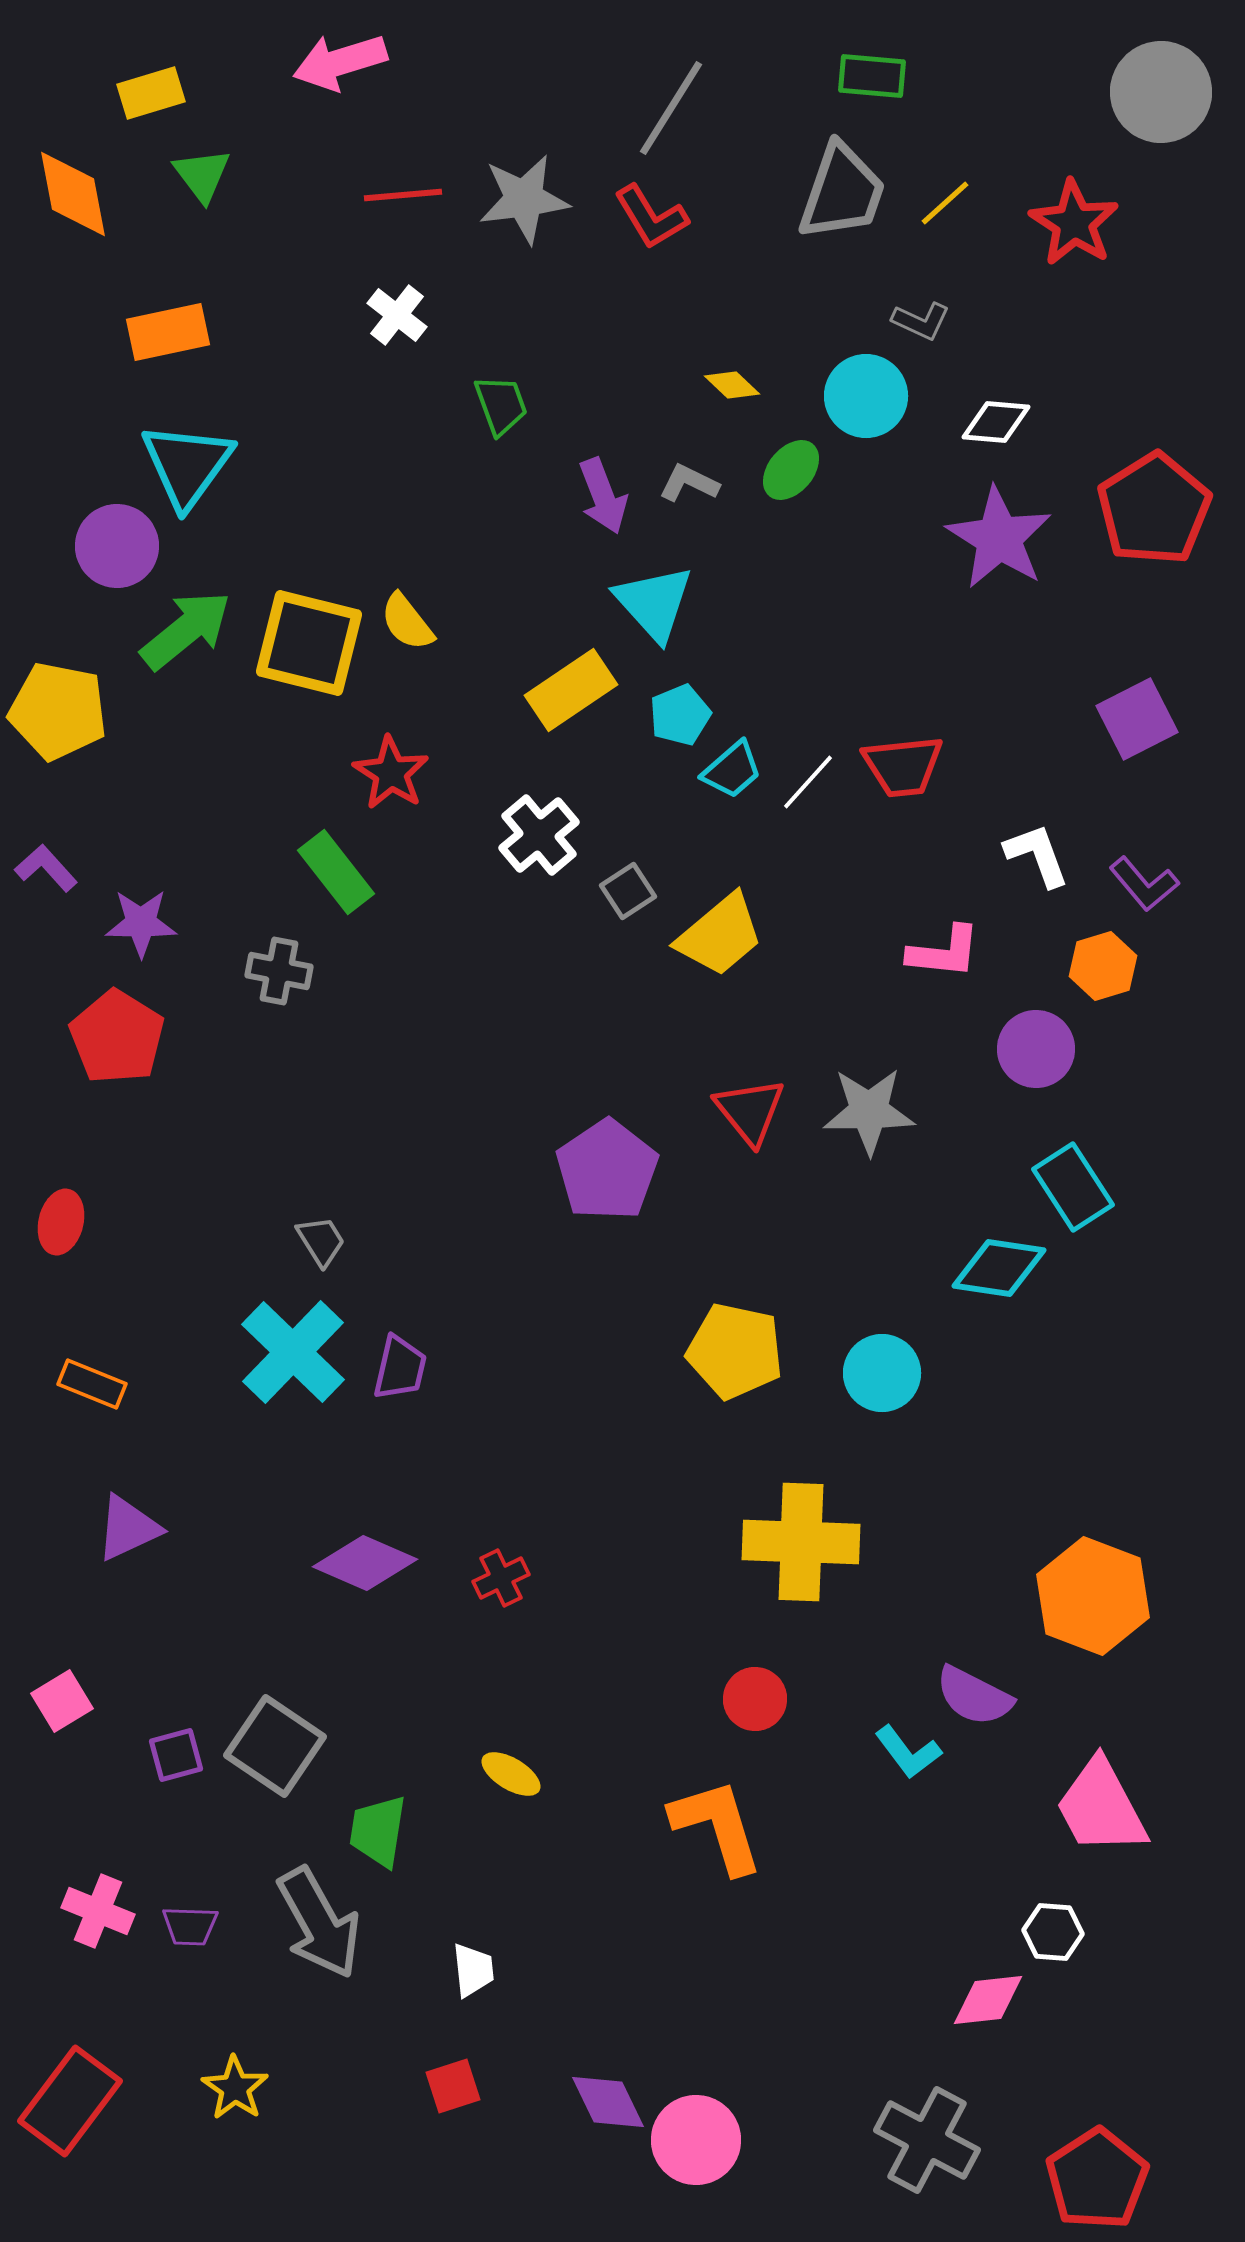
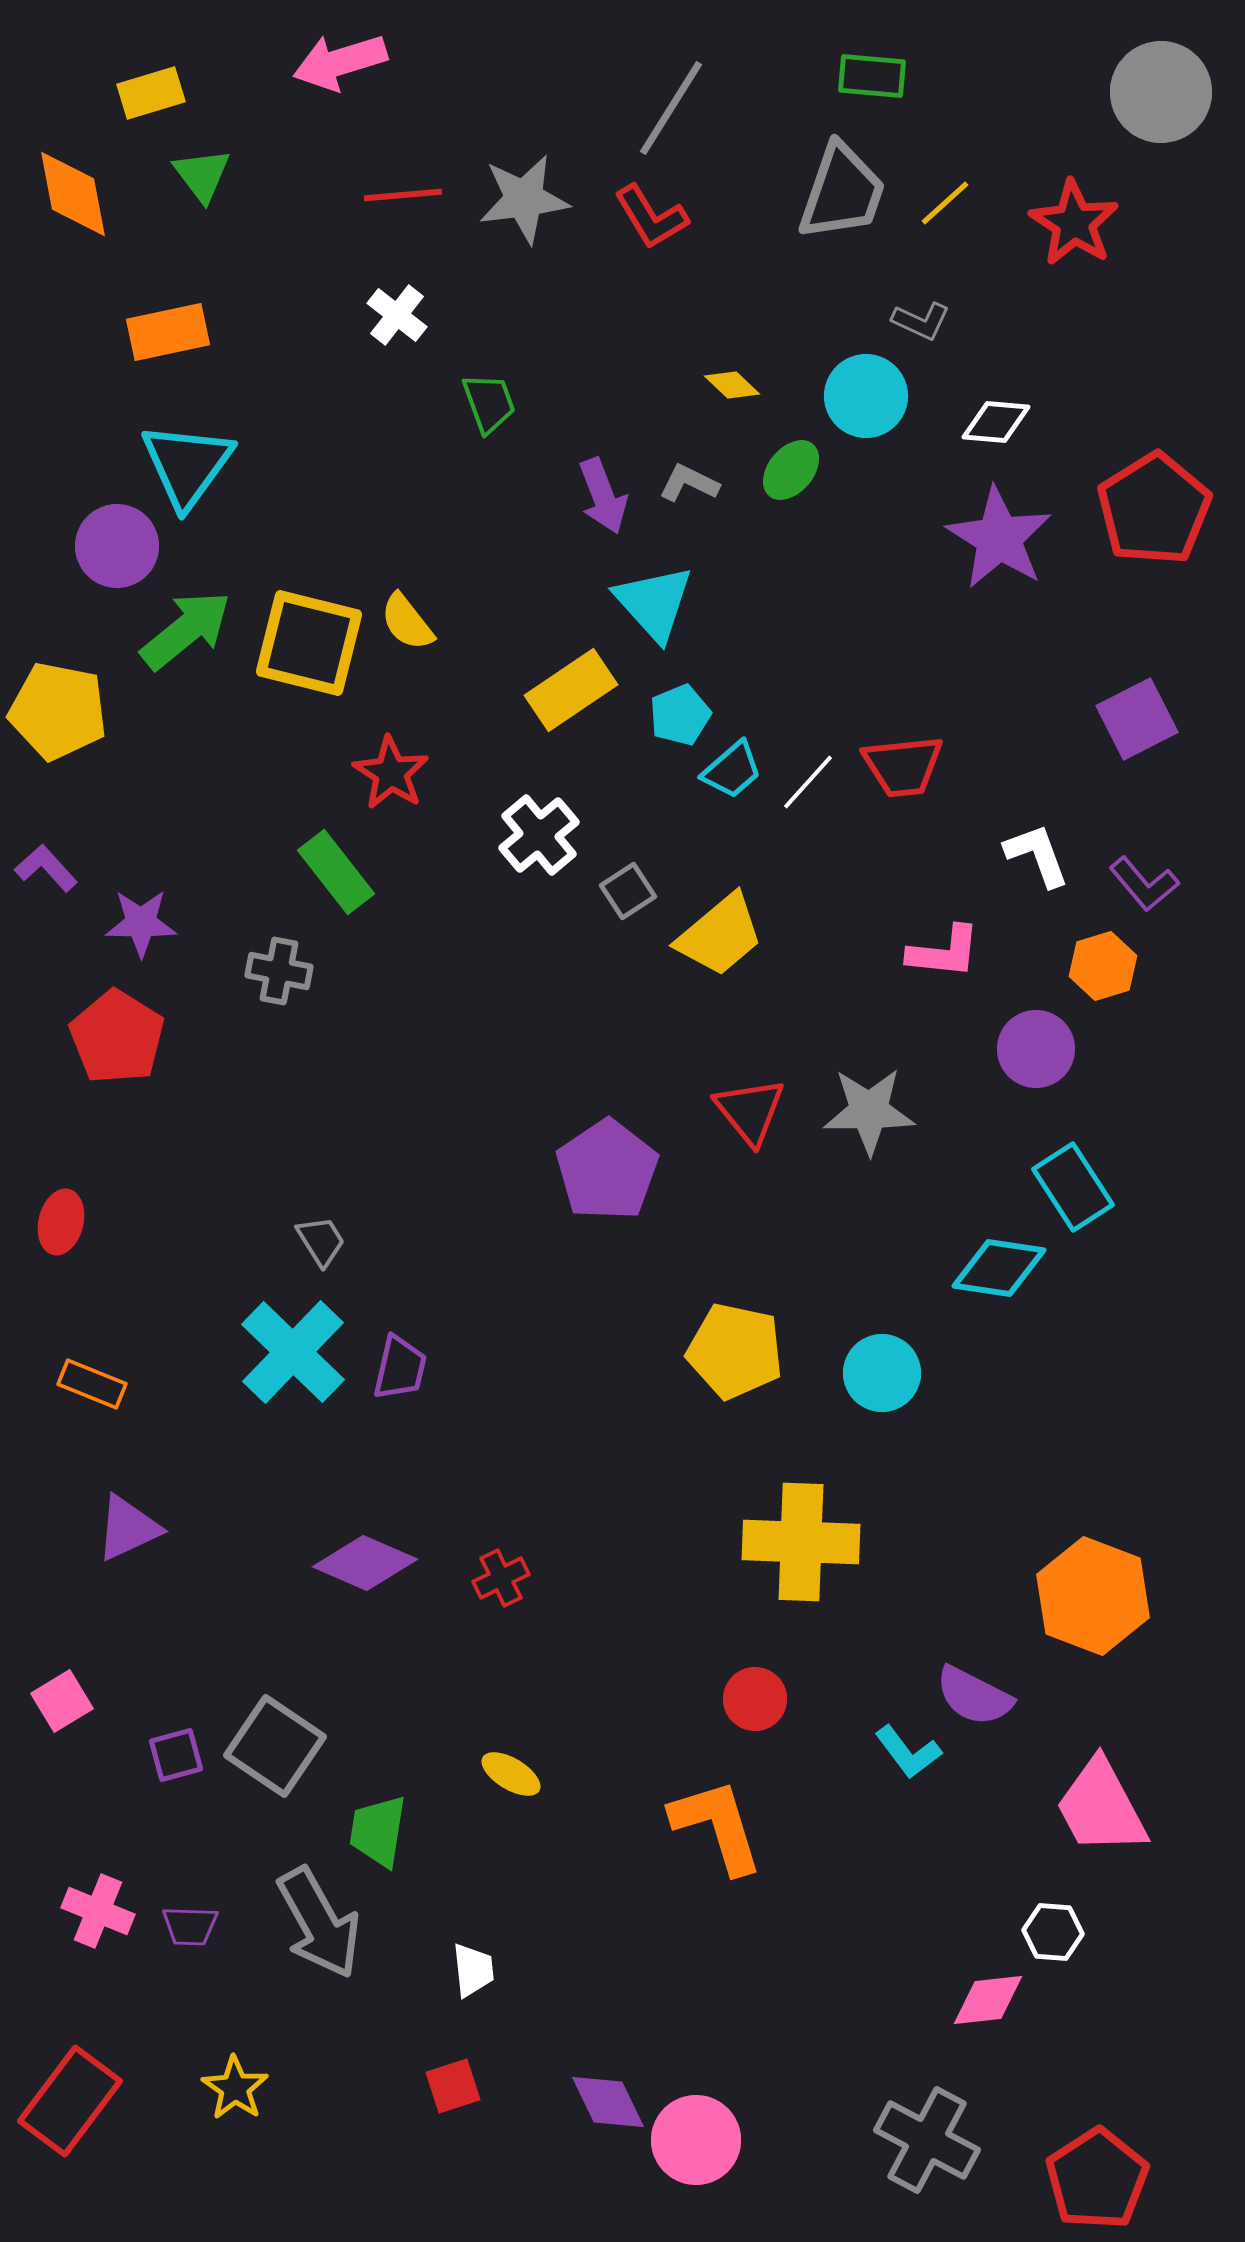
green trapezoid at (501, 405): moved 12 px left, 2 px up
